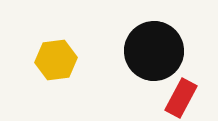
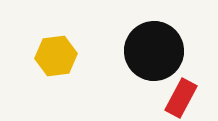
yellow hexagon: moved 4 px up
